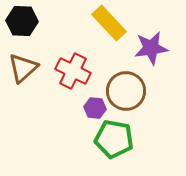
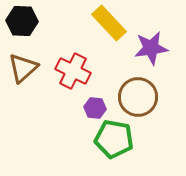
brown circle: moved 12 px right, 6 px down
